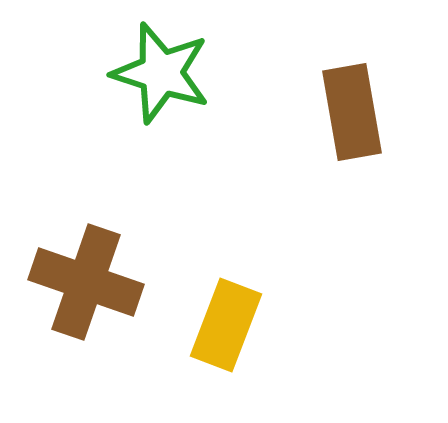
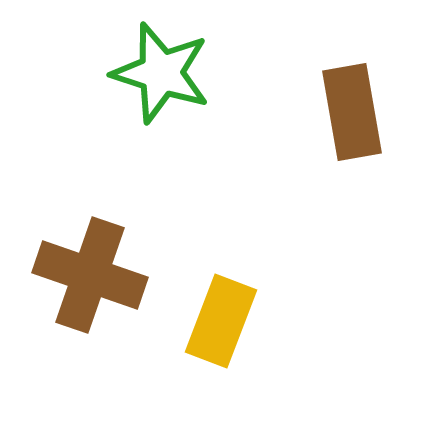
brown cross: moved 4 px right, 7 px up
yellow rectangle: moved 5 px left, 4 px up
